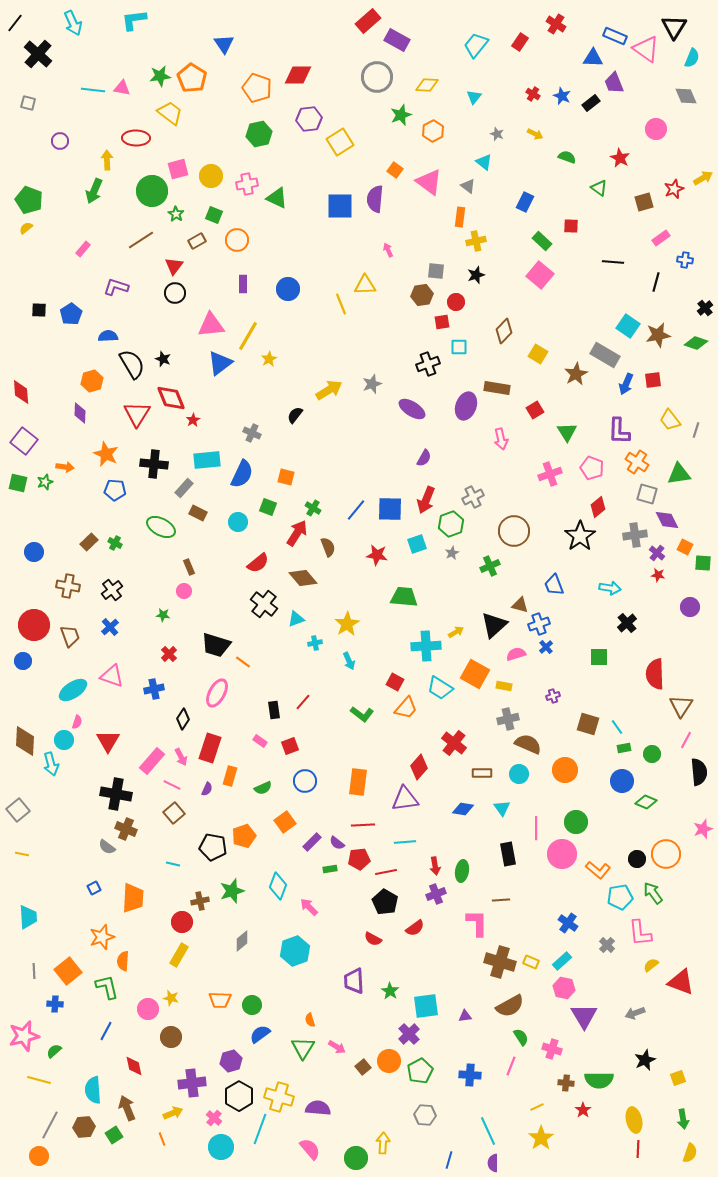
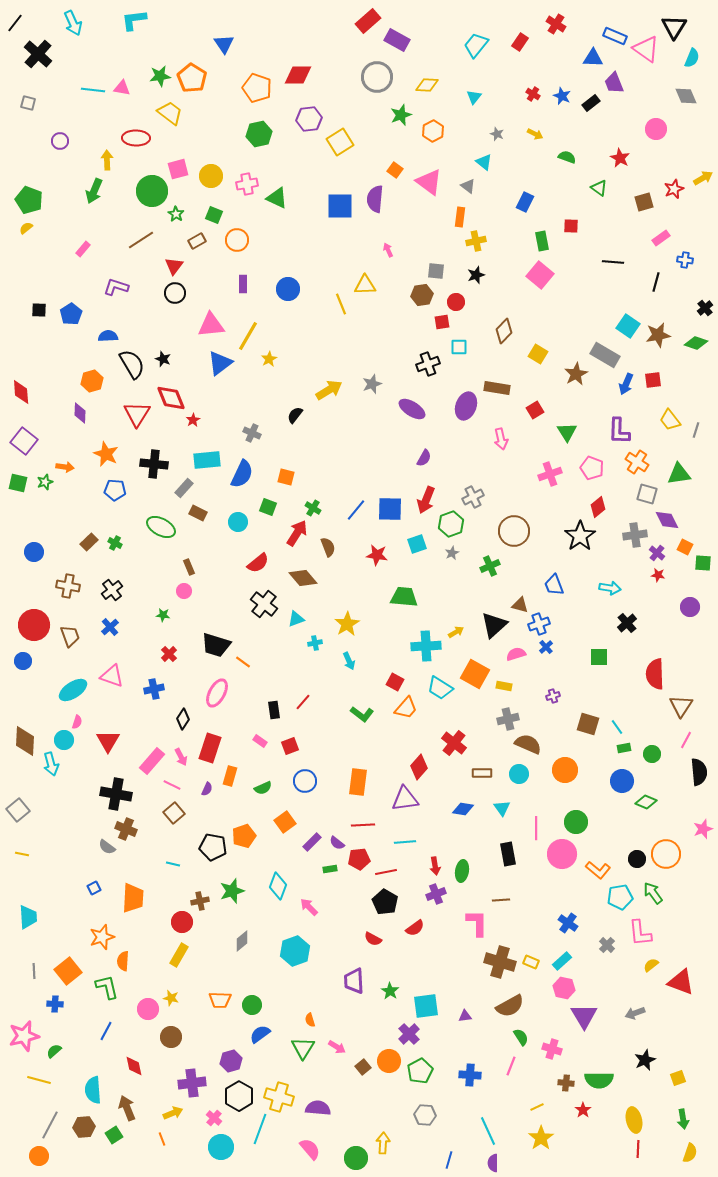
green rectangle at (542, 241): rotated 36 degrees clockwise
